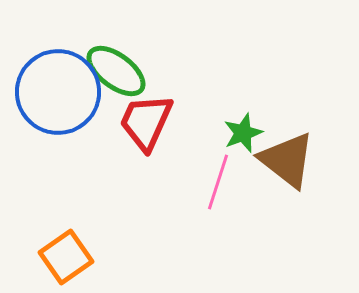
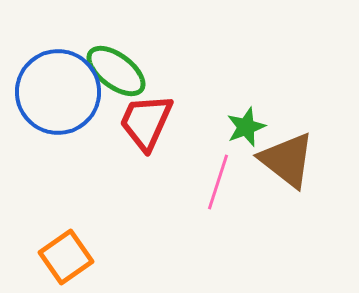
green star: moved 3 px right, 6 px up
